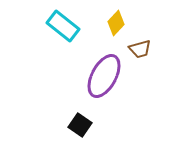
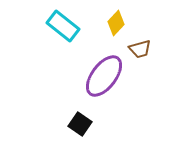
purple ellipse: rotated 9 degrees clockwise
black square: moved 1 px up
